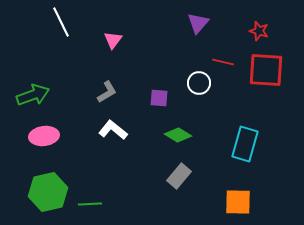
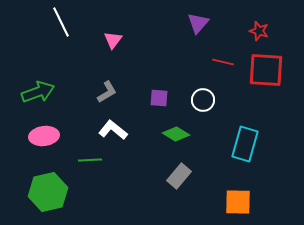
white circle: moved 4 px right, 17 px down
green arrow: moved 5 px right, 3 px up
green diamond: moved 2 px left, 1 px up
green line: moved 44 px up
